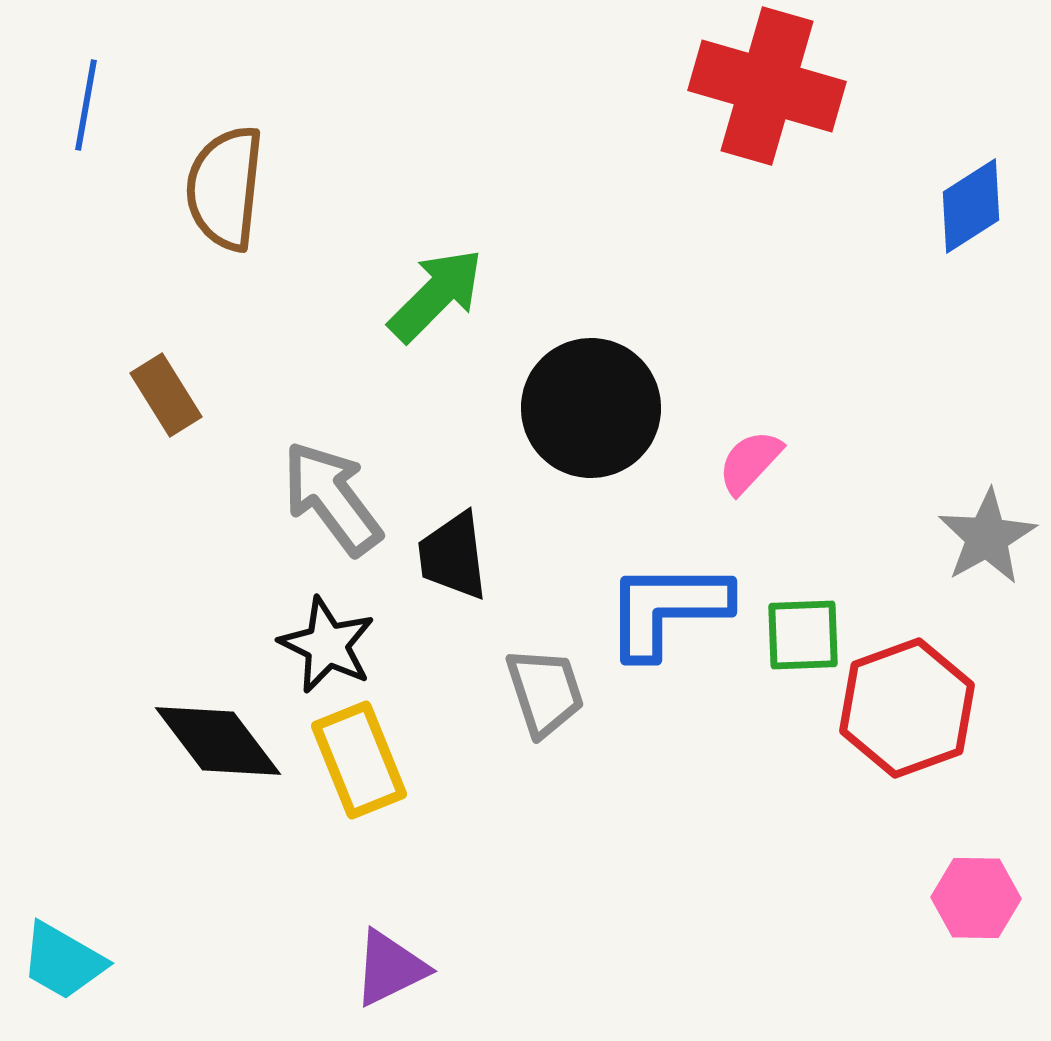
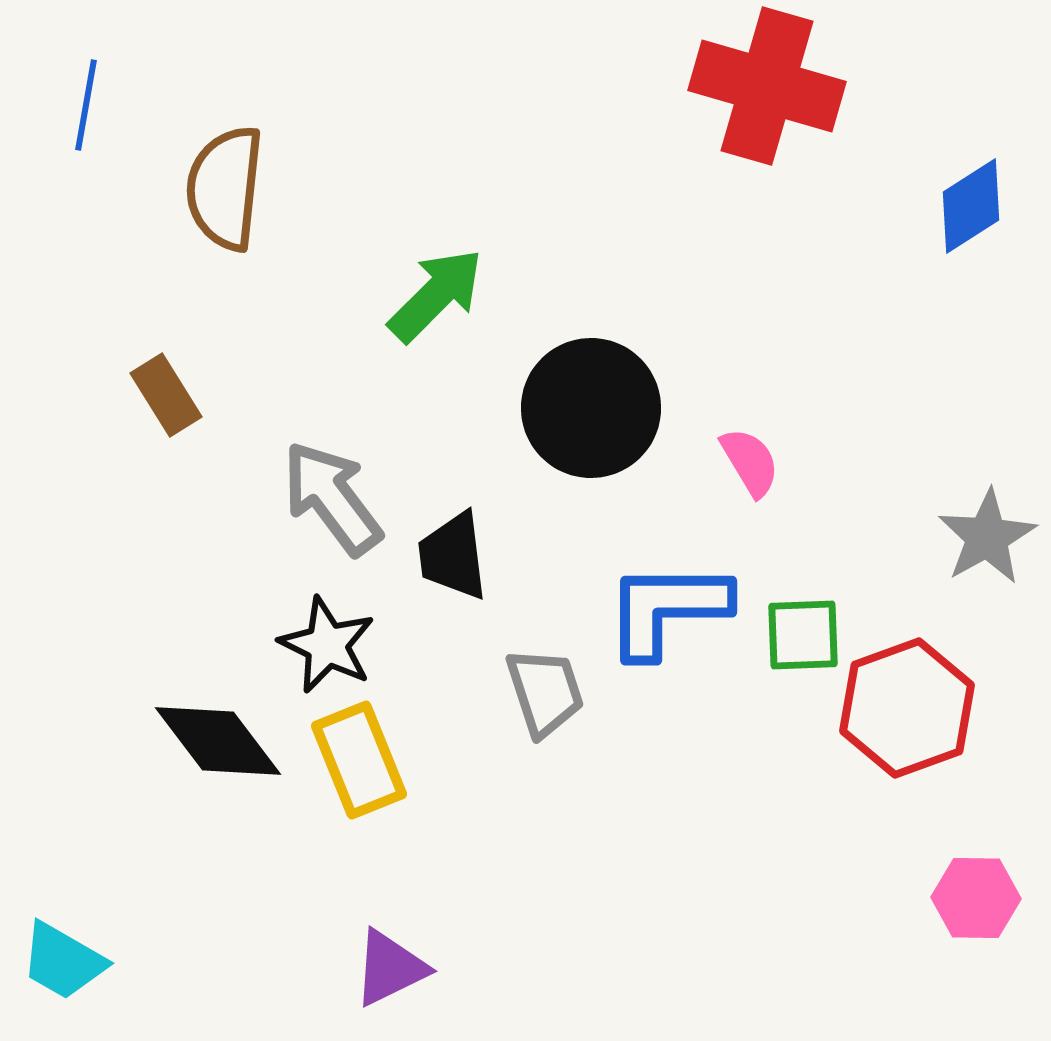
pink semicircle: rotated 106 degrees clockwise
